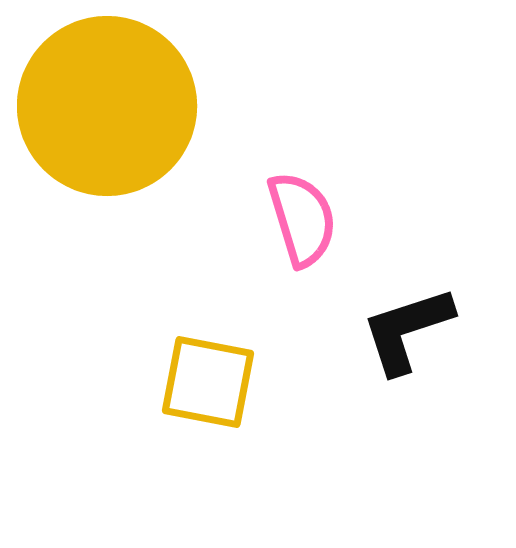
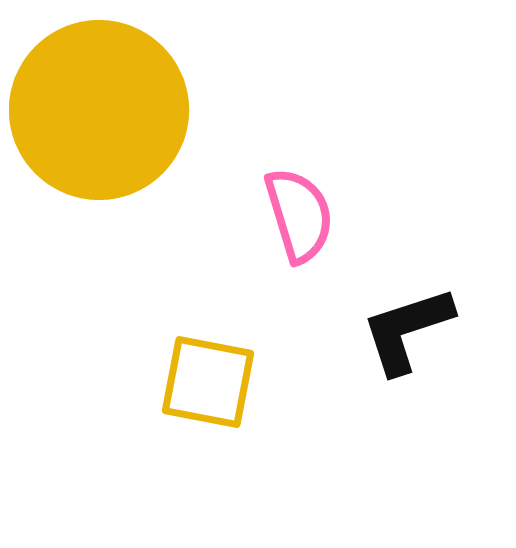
yellow circle: moved 8 px left, 4 px down
pink semicircle: moved 3 px left, 4 px up
